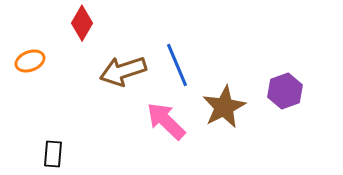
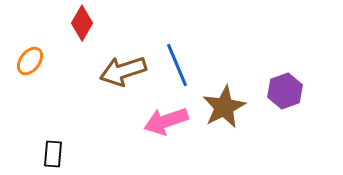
orange ellipse: rotated 32 degrees counterclockwise
pink arrow: rotated 63 degrees counterclockwise
